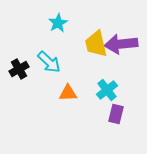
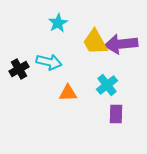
yellow trapezoid: moved 1 px left, 2 px up; rotated 16 degrees counterclockwise
cyan arrow: rotated 30 degrees counterclockwise
cyan cross: moved 5 px up
purple rectangle: rotated 12 degrees counterclockwise
